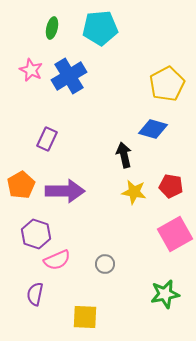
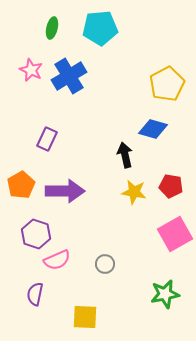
black arrow: moved 1 px right
